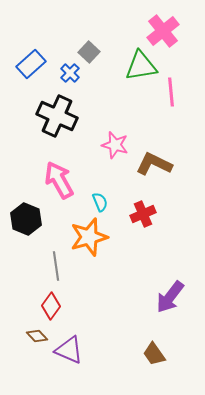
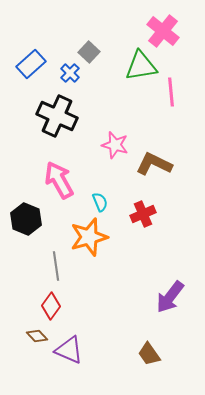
pink cross: rotated 12 degrees counterclockwise
brown trapezoid: moved 5 px left
